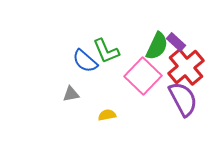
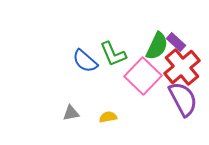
green L-shape: moved 7 px right, 3 px down
red cross: moved 4 px left
gray triangle: moved 19 px down
yellow semicircle: moved 1 px right, 2 px down
